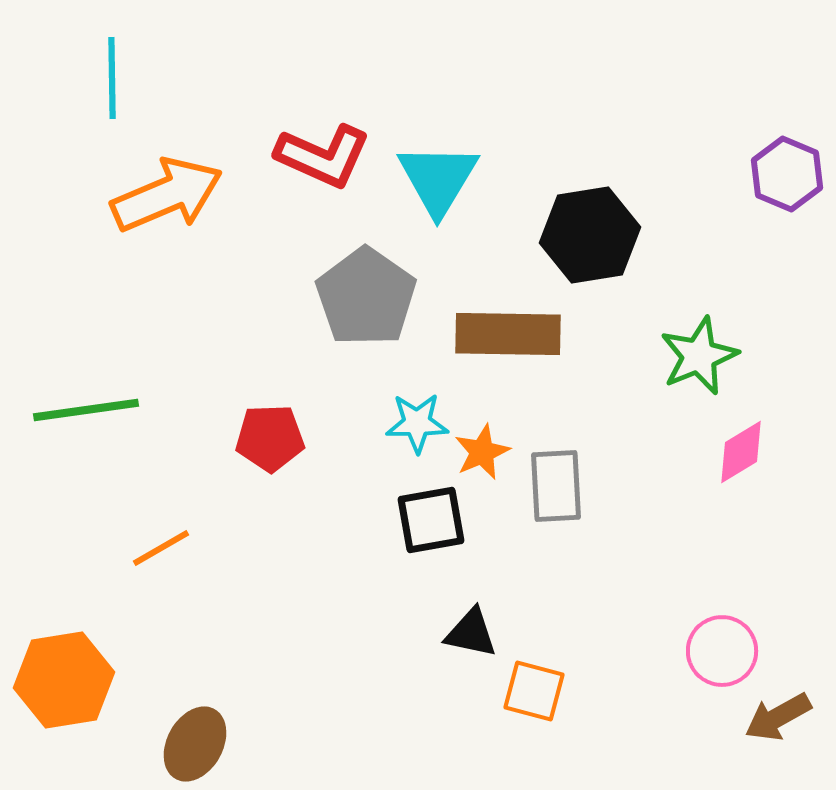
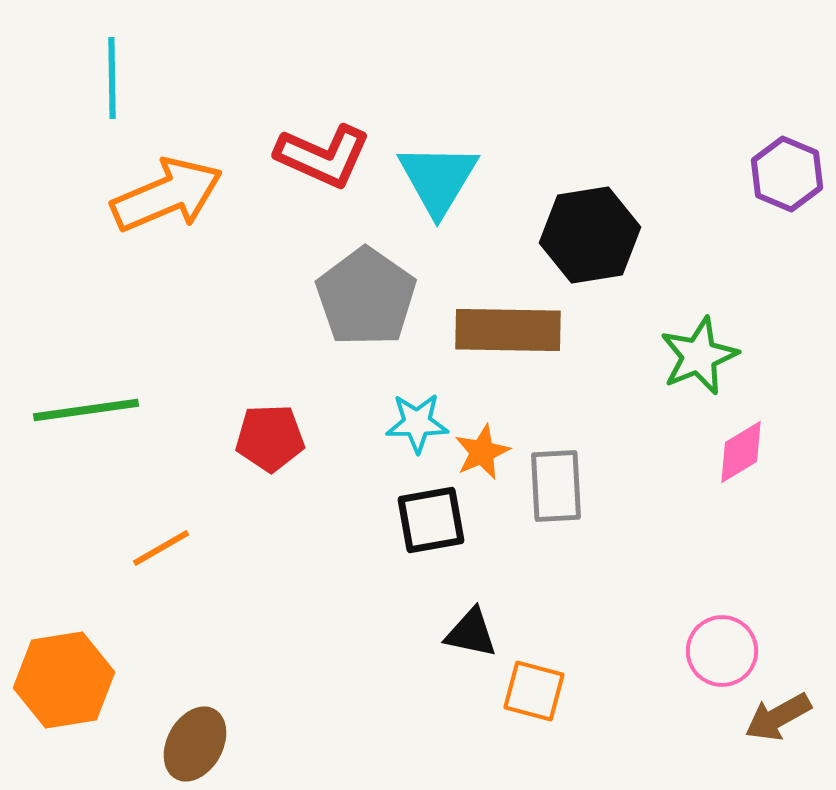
brown rectangle: moved 4 px up
